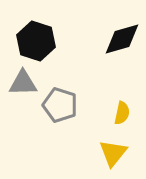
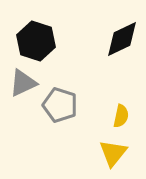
black diamond: rotated 9 degrees counterclockwise
gray triangle: rotated 24 degrees counterclockwise
yellow semicircle: moved 1 px left, 3 px down
